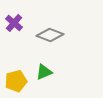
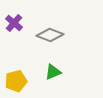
green triangle: moved 9 px right
